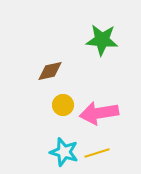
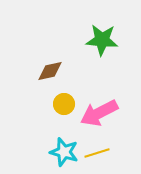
yellow circle: moved 1 px right, 1 px up
pink arrow: rotated 18 degrees counterclockwise
